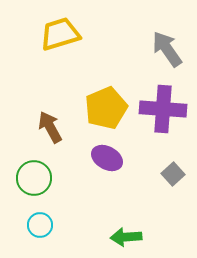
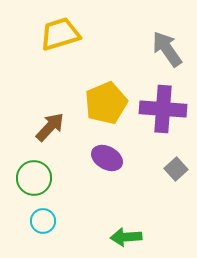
yellow pentagon: moved 5 px up
brown arrow: rotated 72 degrees clockwise
gray square: moved 3 px right, 5 px up
cyan circle: moved 3 px right, 4 px up
